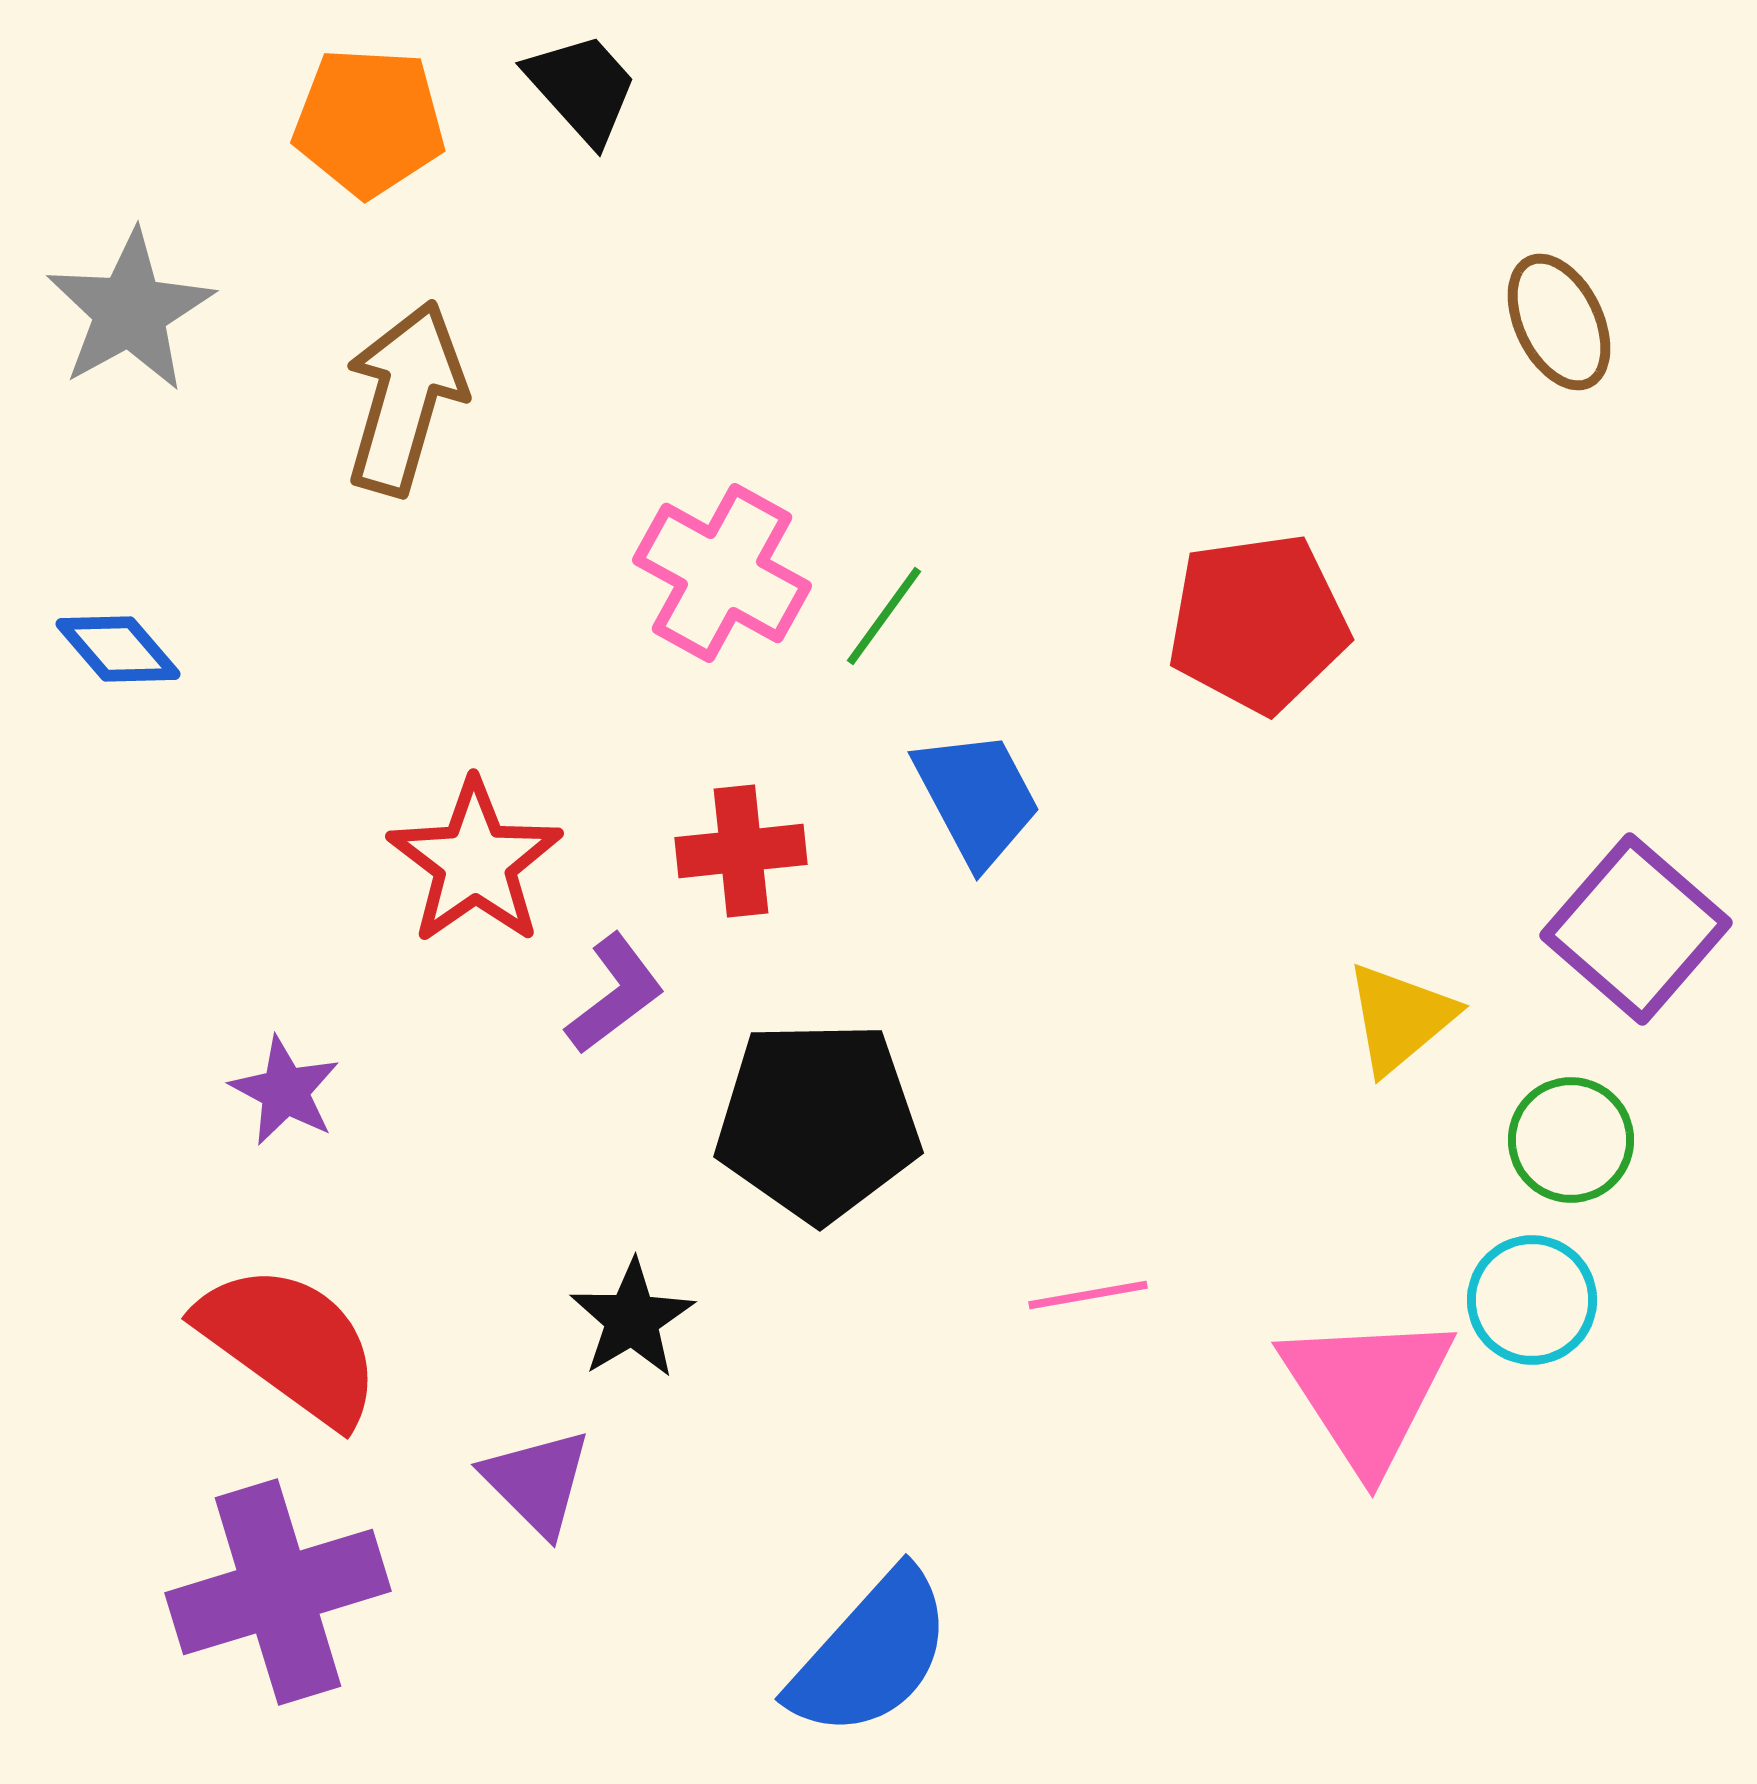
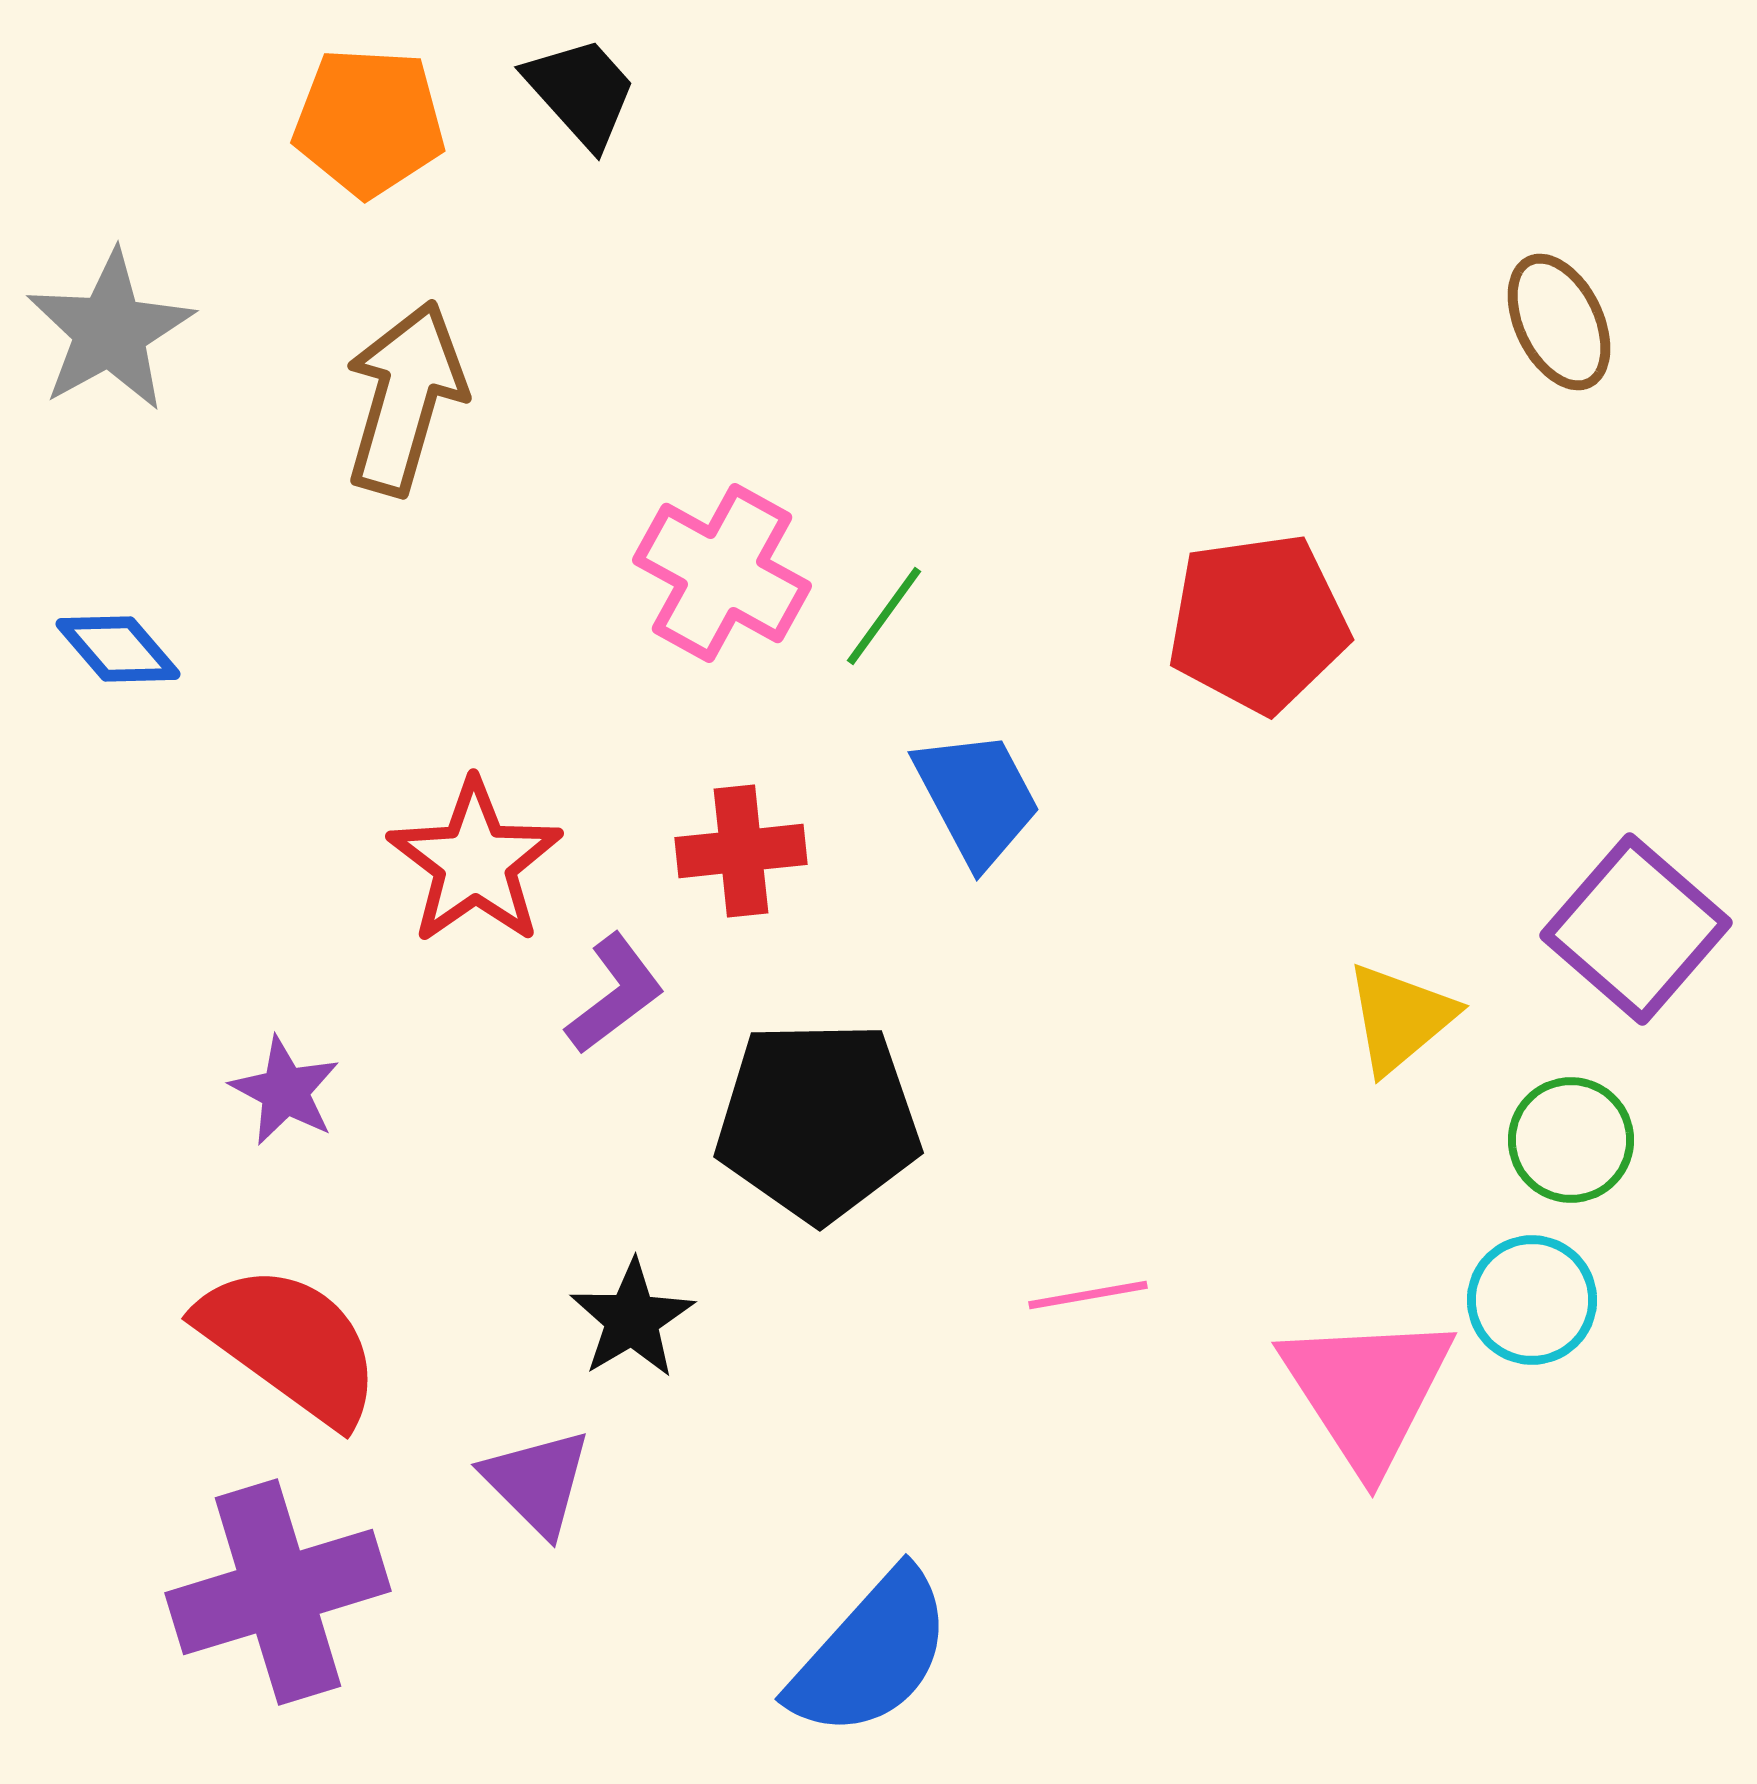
black trapezoid: moved 1 px left, 4 px down
gray star: moved 20 px left, 20 px down
